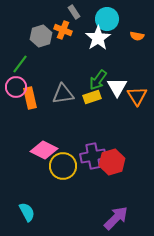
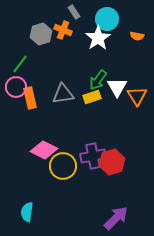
gray hexagon: moved 2 px up
cyan semicircle: rotated 144 degrees counterclockwise
